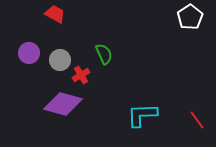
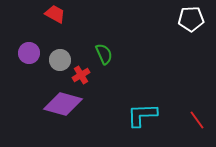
white pentagon: moved 1 px right, 2 px down; rotated 30 degrees clockwise
